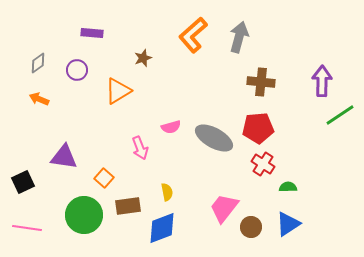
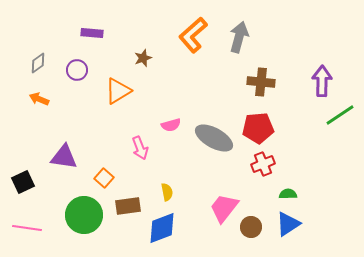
pink semicircle: moved 2 px up
red cross: rotated 35 degrees clockwise
green semicircle: moved 7 px down
